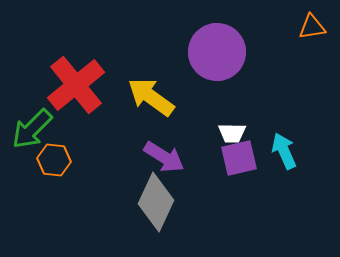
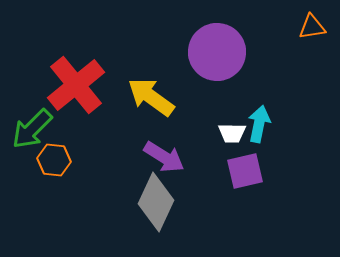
cyan arrow: moved 25 px left, 27 px up; rotated 36 degrees clockwise
purple square: moved 6 px right, 13 px down
